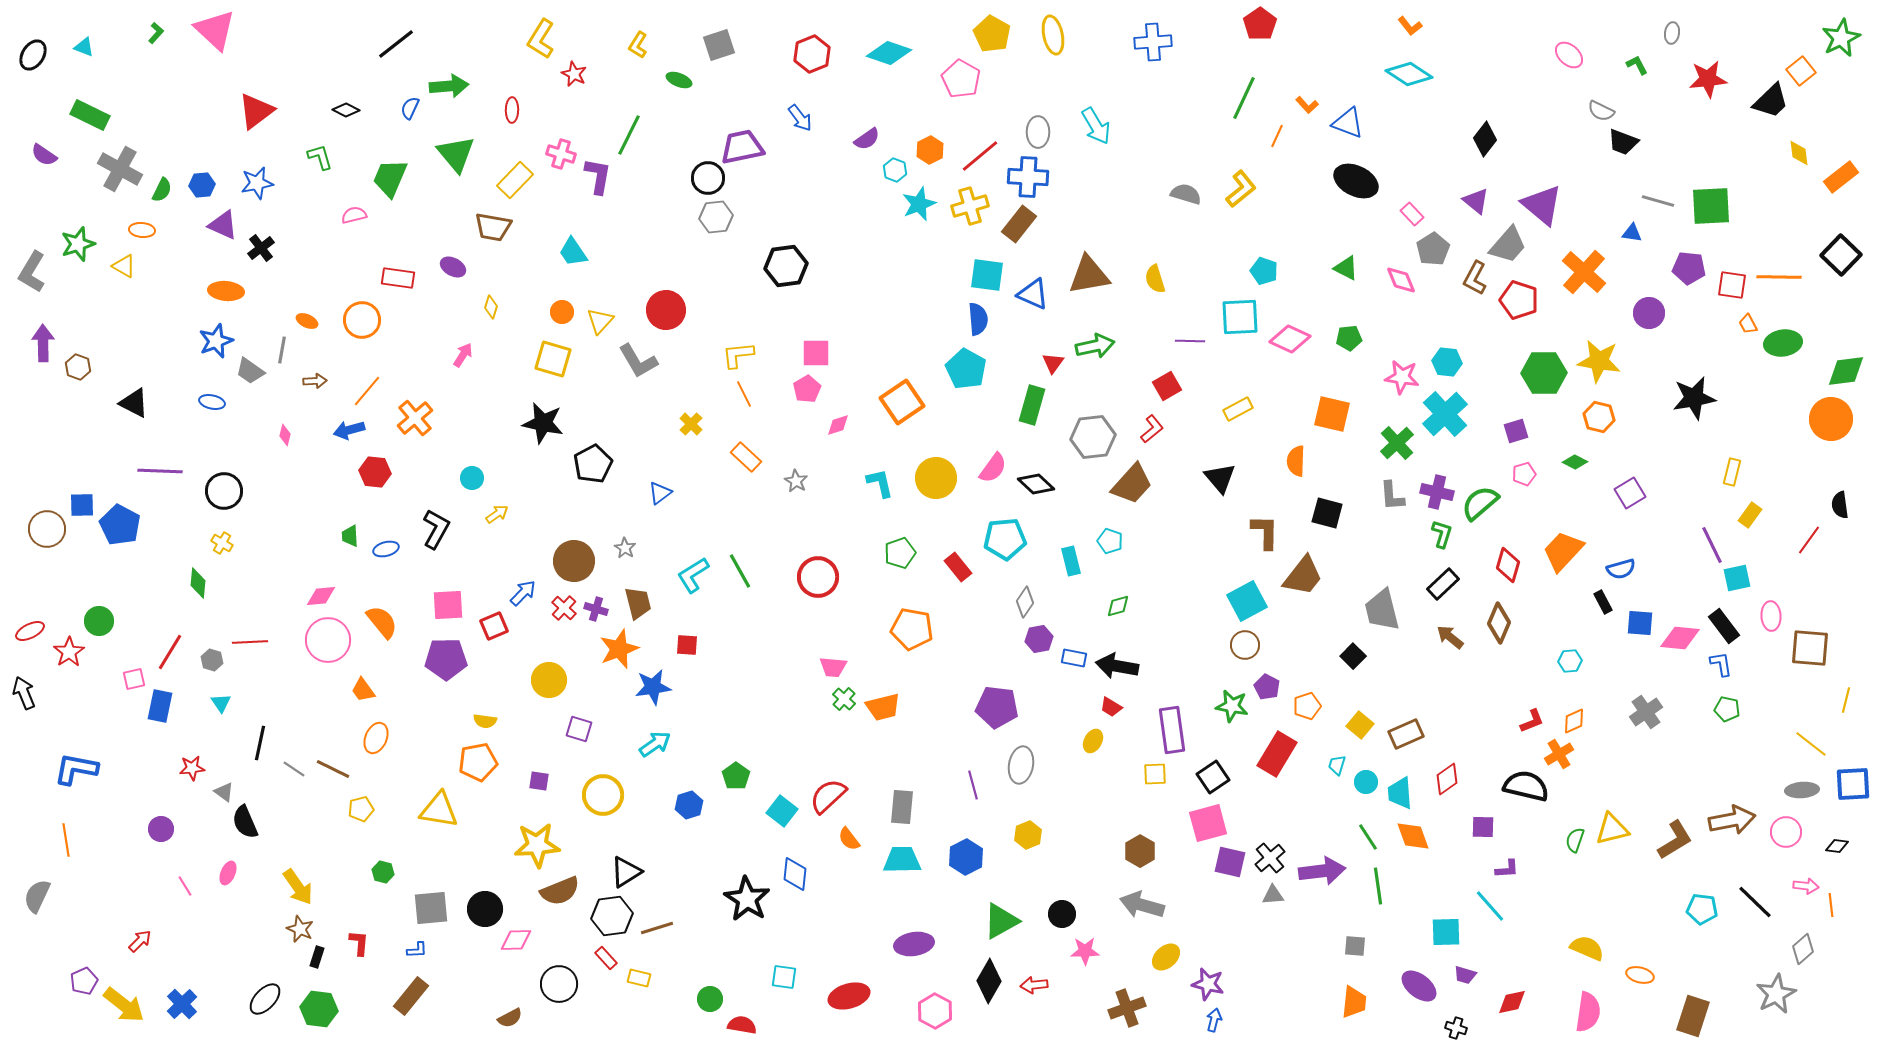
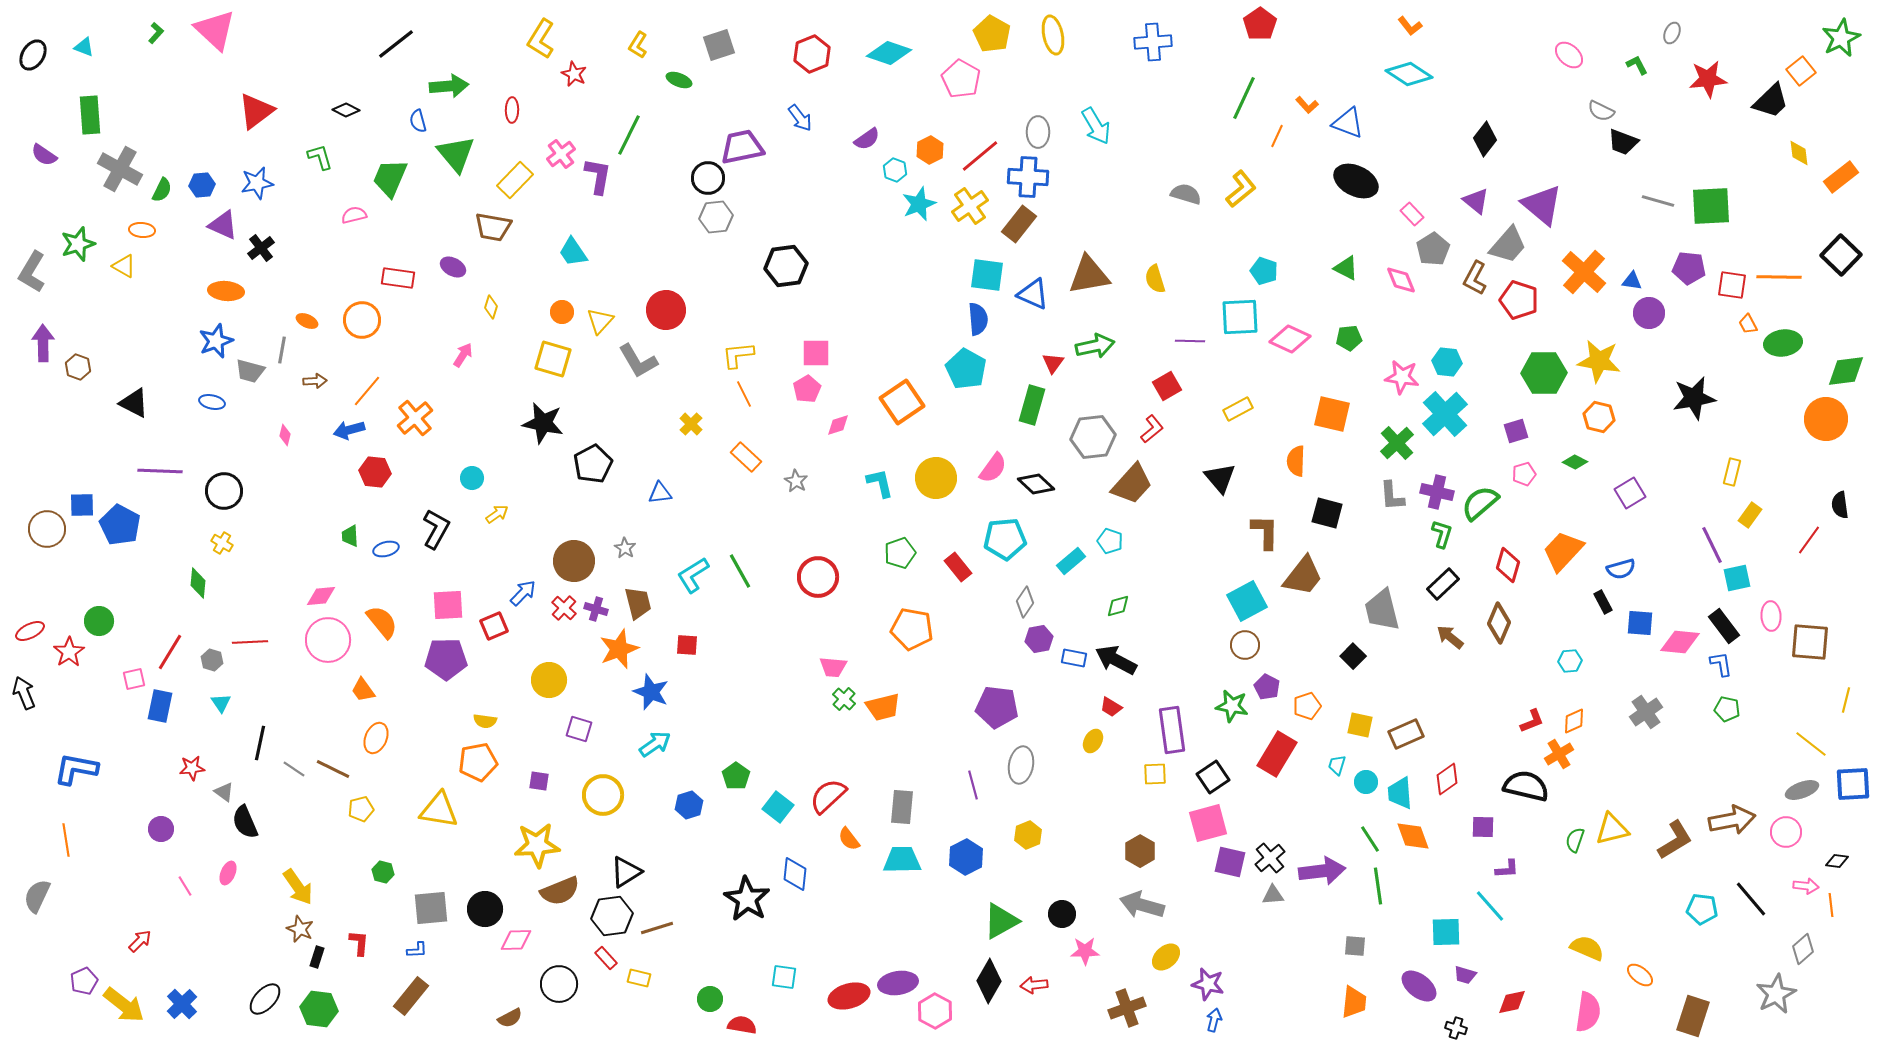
gray ellipse at (1672, 33): rotated 15 degrees clockwise
blue semicircle at (410, 108): moved 8 px right, 13 px down; rotated 40 degrees counterclockwise
green rectangle at (90, 115): rotated 60 degrees clockwise
pink cross at (561, 154): rotated 36 degrees clockwise
yellow cross at (970, 206): rotated 18 degrees counterclockwise
blue triangle at (1632, 233): moved 48 px down
gray trapezoid at (250, 371): rotated 20 degrees counterclockwise
orange circle at (1831, 419): moved 5 px left
blue triangle at (660, 493): rotated 30 degrees clockwise
cyan rectangle at (1071, 561): rotated 64 degrees clockwise
pink diamond at (1680, 638): moved 4 px down
brown square at (1810, 648): moved 6 px up
black arrow at (1117, 666): moved 1 px left, 6 px up; rotated 18 degrees clockwise
blue star at (653, 687): moved 2 px left, 5 px down; rotated 30 degrees clockwise
yellow square at (1360, 725): rotated 28 degrees counterclockwise
gray ellipse at (1802, 790): rotated 16 degrees counterclockwise
cyan square at (782, 811): moved 4 px left, 4 px up
green line at (1368, 837): moved 2 px right, 2 px down
black diamond at (1837, 846): moved 15 px down
black line at (1755, 902): moved 4 px left, 3 px up; rotated 6 degrees clockwise
purple ellipse at (914, 944): moved 16 px left, 39 px down
orange ellipse at (1640, 975): rotated 24 degrees clockwise
